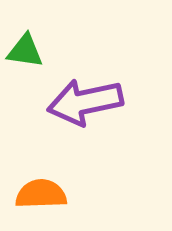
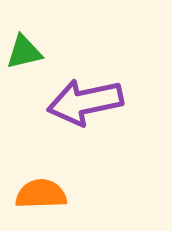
green triangle: moved 1 px left, 1 px down; rotated 21 degrees counterclockwise
